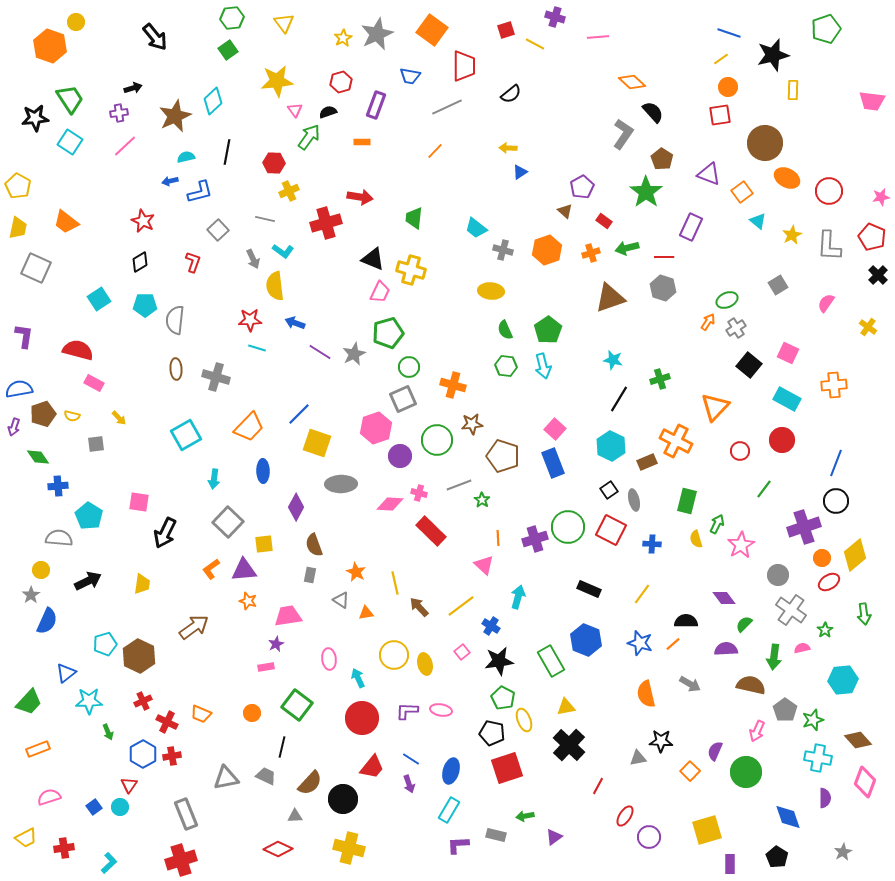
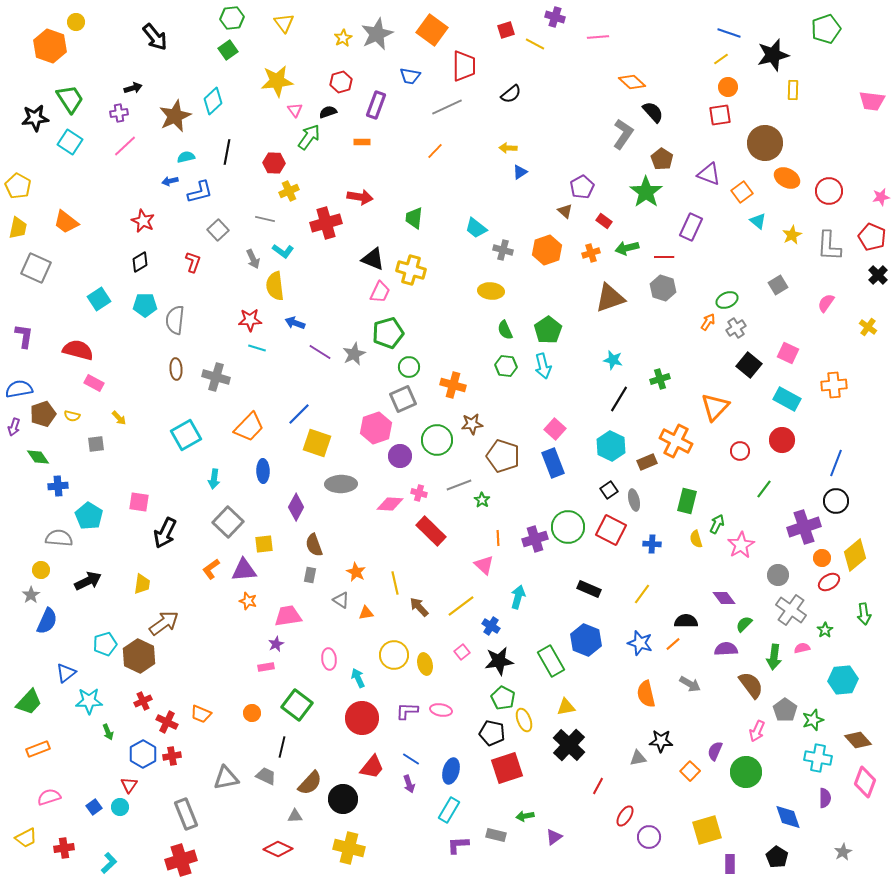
brown arrow at (194, 627): moved 30 px left, 4 px up
brown semicircle at (751, 685): rotated 40 degrees clockwise
